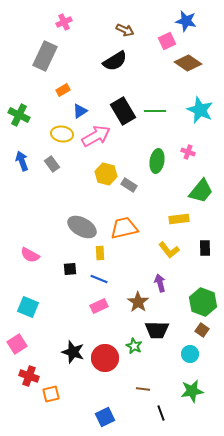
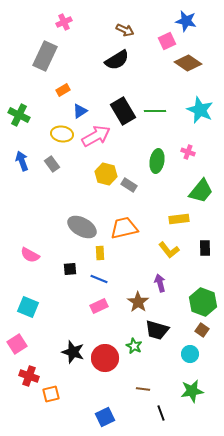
black semicircle at (115, 61): moved 2 px right, 1 px up
black trapezoid at (157, 330): rotated 15 degrees clockwise
